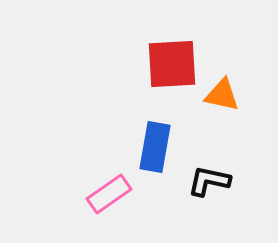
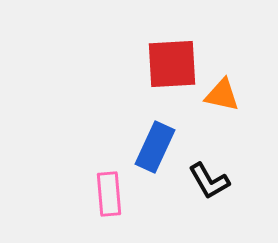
blue rectangle: rotated 15 degrees clockwise
black L-shape: rotated 132 degrees counterclockwise
pink rectangle: rotated 60 degrees counterclockwise
